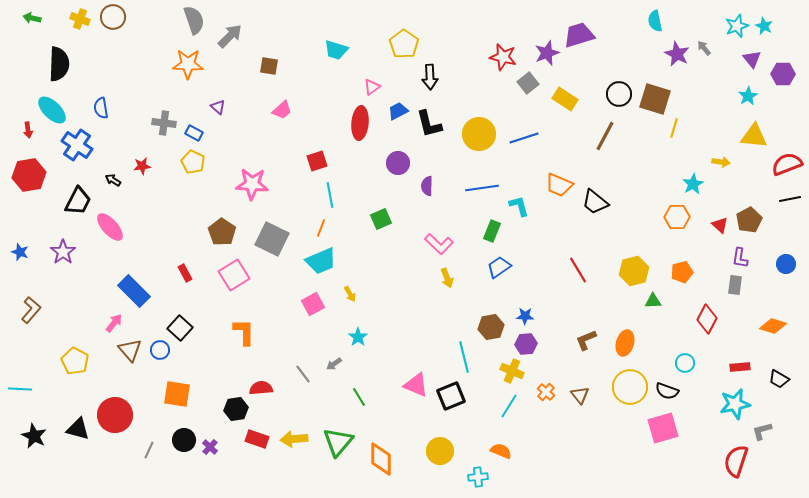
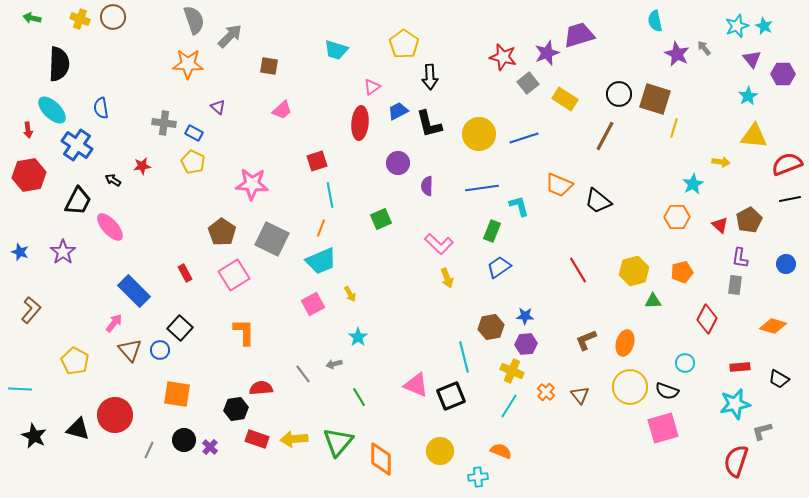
black trapezoid at (595, 202): moved 3 px right, 1 px up
gray arrow at (334, 364): rotated 21 degrees clockwise
